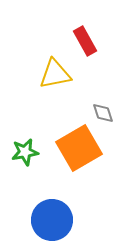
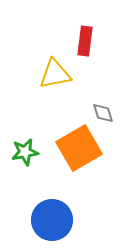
red rectangle: rotated 36 degrees clockwise
